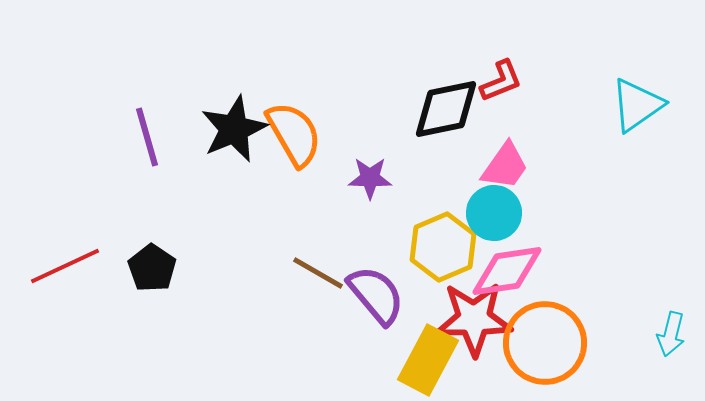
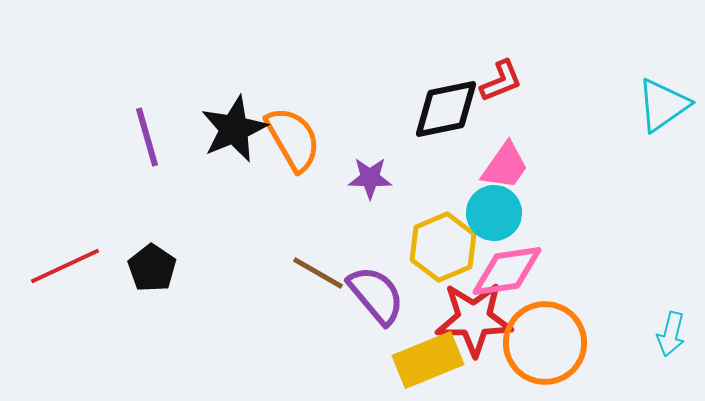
cyan triangle: moved 26 px right
orange semicircle: moved 1 px left, 5 px down
yellow rectangle: rotated 40 degrees clockwise
